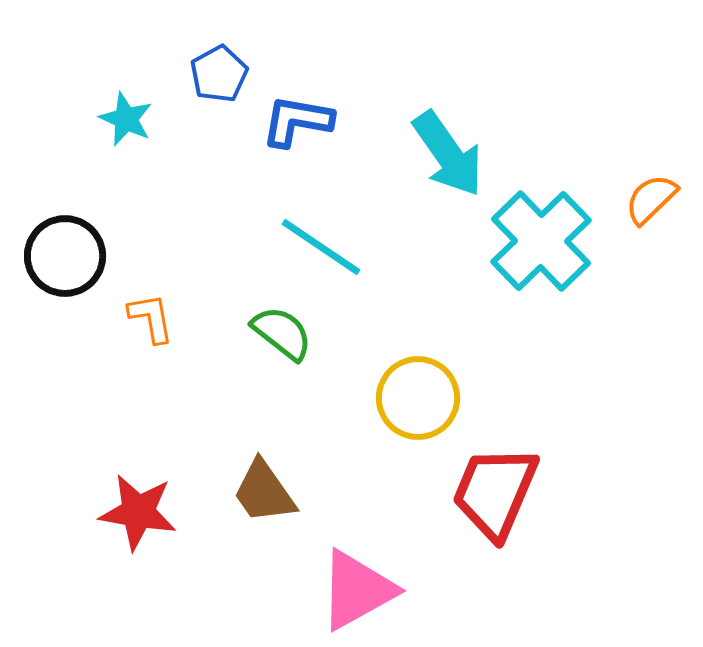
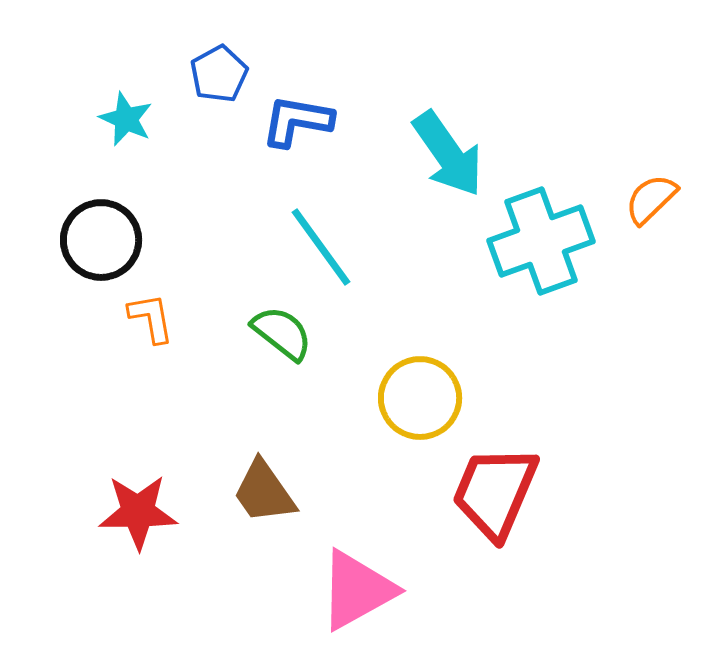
cyan cross: rotated 24 degrees clockwise
cyan line: rotated 20 degrees clockwise
black circle: moved 36 px right, 16 px up
yellow circle: moved 2 px right
red star: rotated 10 degrees counterclockwise
